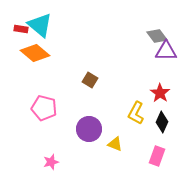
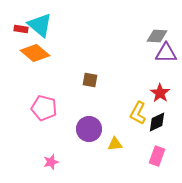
gray diamond: rotated 50 degrees counterclockwise
purple triangle: moved 2 px down
brown square: rotated 21 degrees counterclockwise
yellow L-shape: moved 2 px right
black diamond: moved 5 px left; rotated 40 degrees clockwise
yellow triangle: rotated 28 degrees counterclockwise
